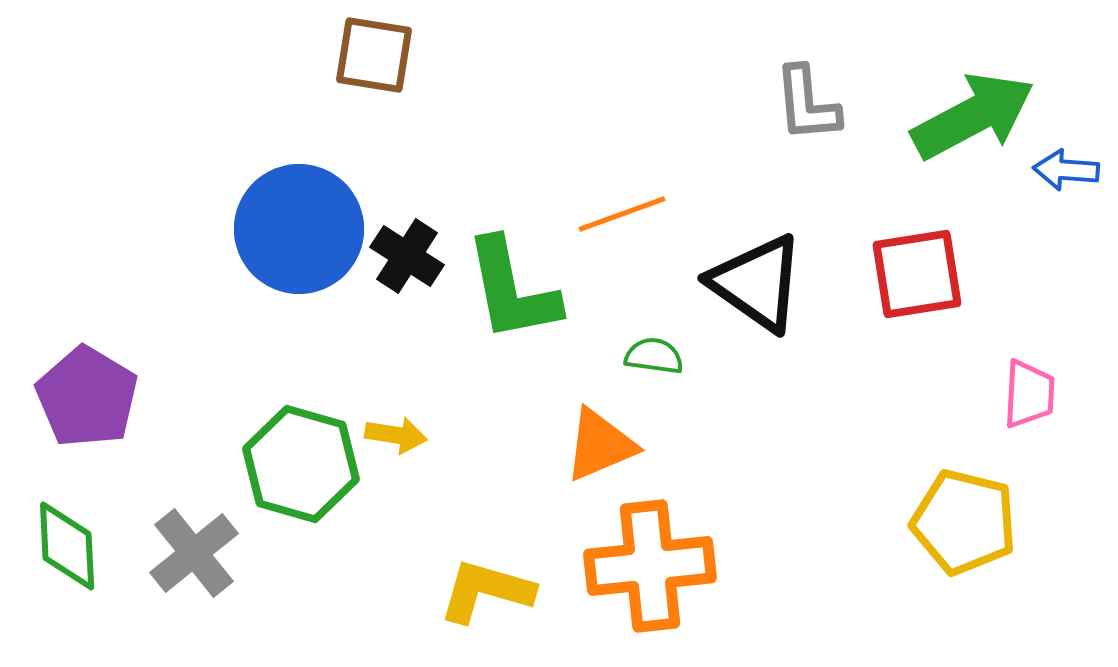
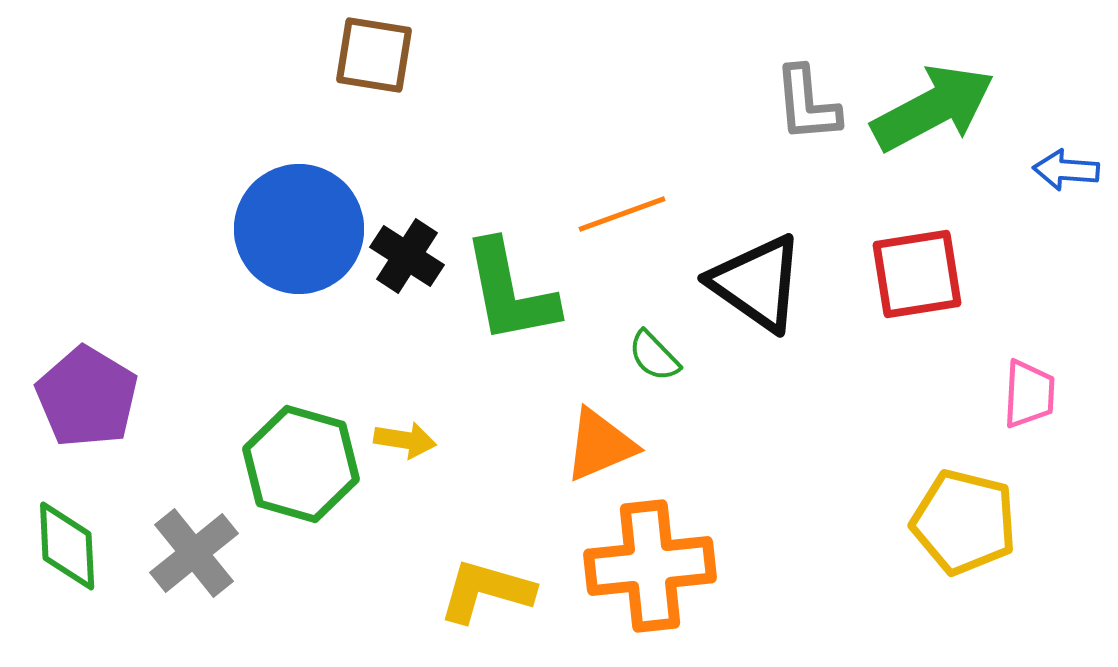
green arrow: moved 40 px left, 8 px up
green L-shape: moved 2 px left, 2 px down
green semicircle: rotated 142 degrees counterclockwise
yellow arrow: moved 9 px right, 5 px down
